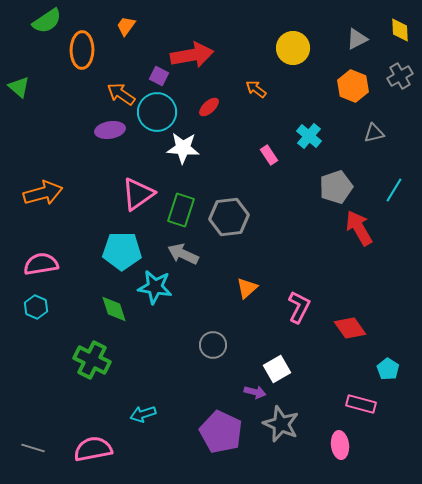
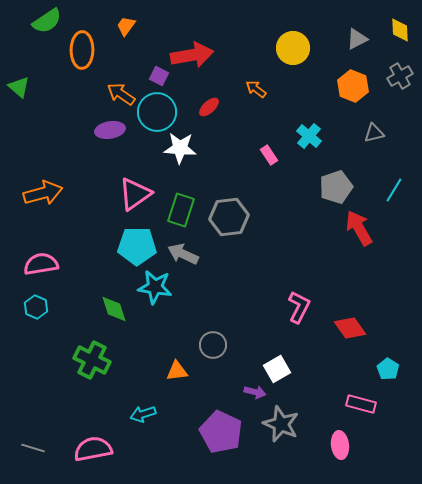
white star at (183, 148): moved 3 px left
pink triangle at (138, 194): moved 3 px left
cyan pentagon at (122, 251): moved 15 px right, 5 px up
orange triangle at (247, 288): moved 70 px left, 83 px down; rotated 35 degrees clockwise
